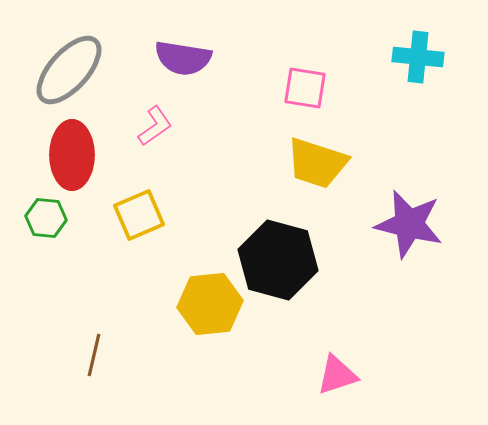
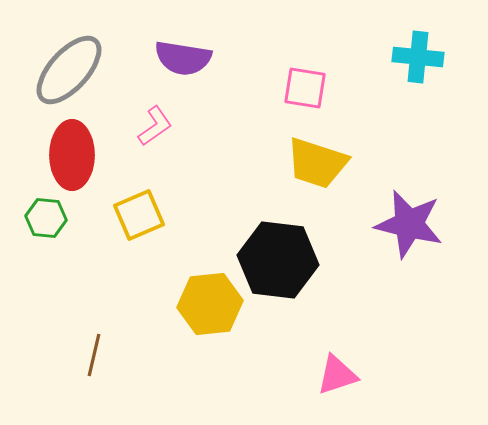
black hexagon: rotated 8 degrees counterclockwise
